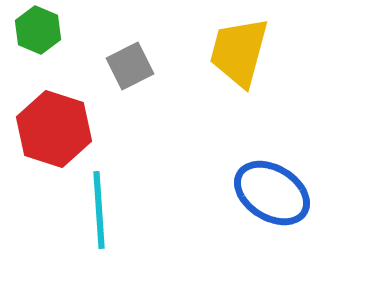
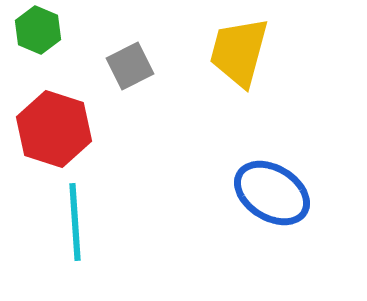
cyan line: moved 24 px left, 12 px down
